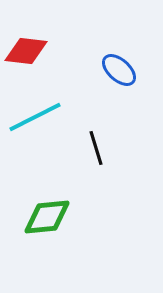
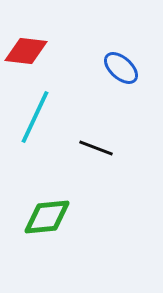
blue ellipse: moved 2 px right, 2 px up
cyan line: rotated 38 degrees counterclockwise
black line: rotated 52 degrees counterclockwise
